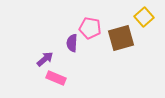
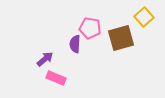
purple semicircle: moved 3 px right, 1 px down
